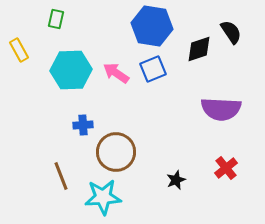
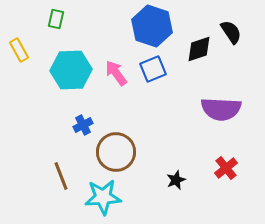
blue hexagon: rotated 9 degrees clockwise
pink arrow: rotated 20 degrees clockwise
blue cross: rotated 24 degrees counterclockwise
